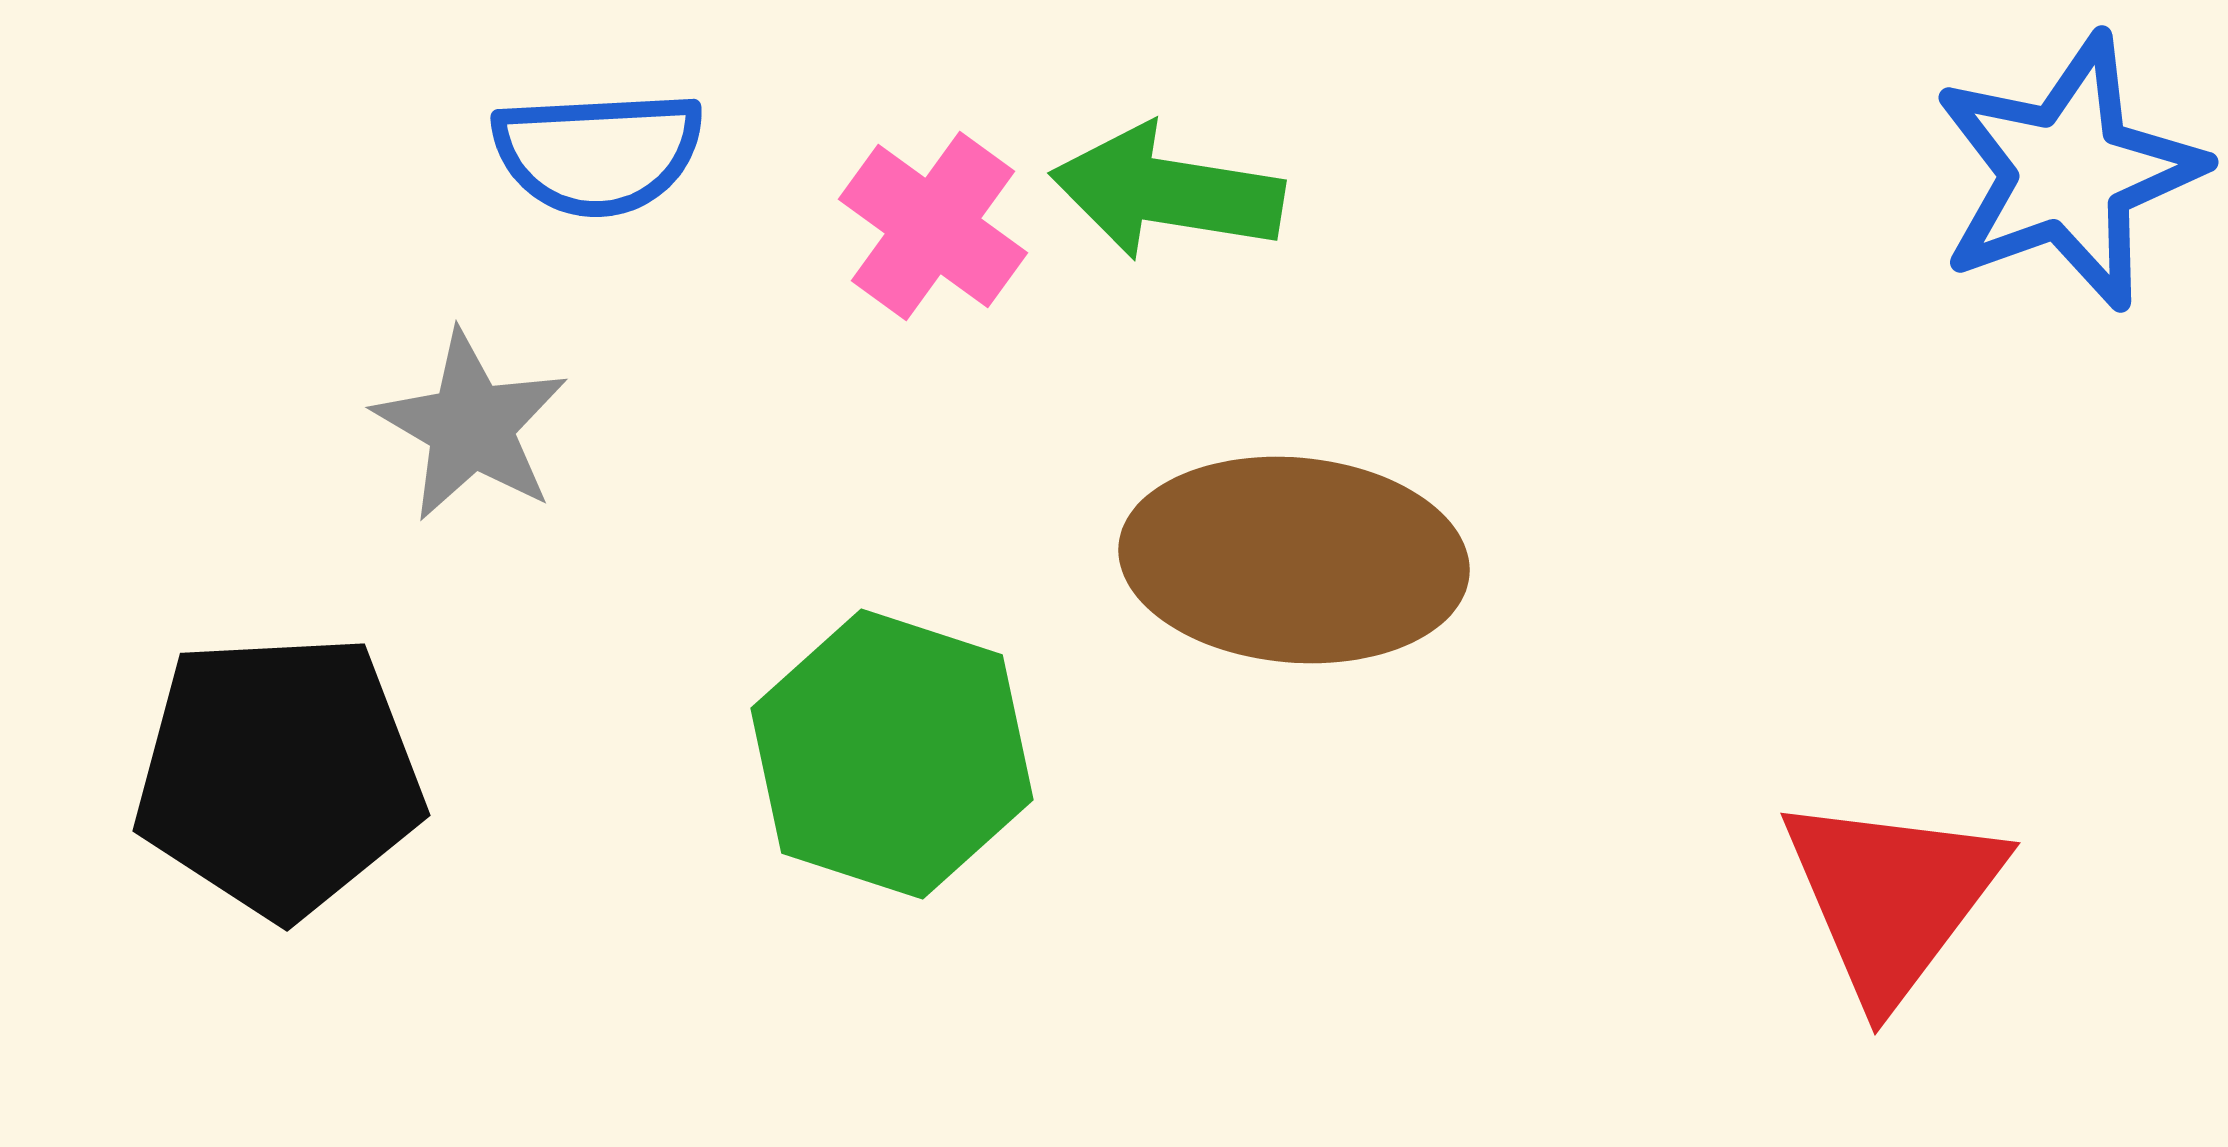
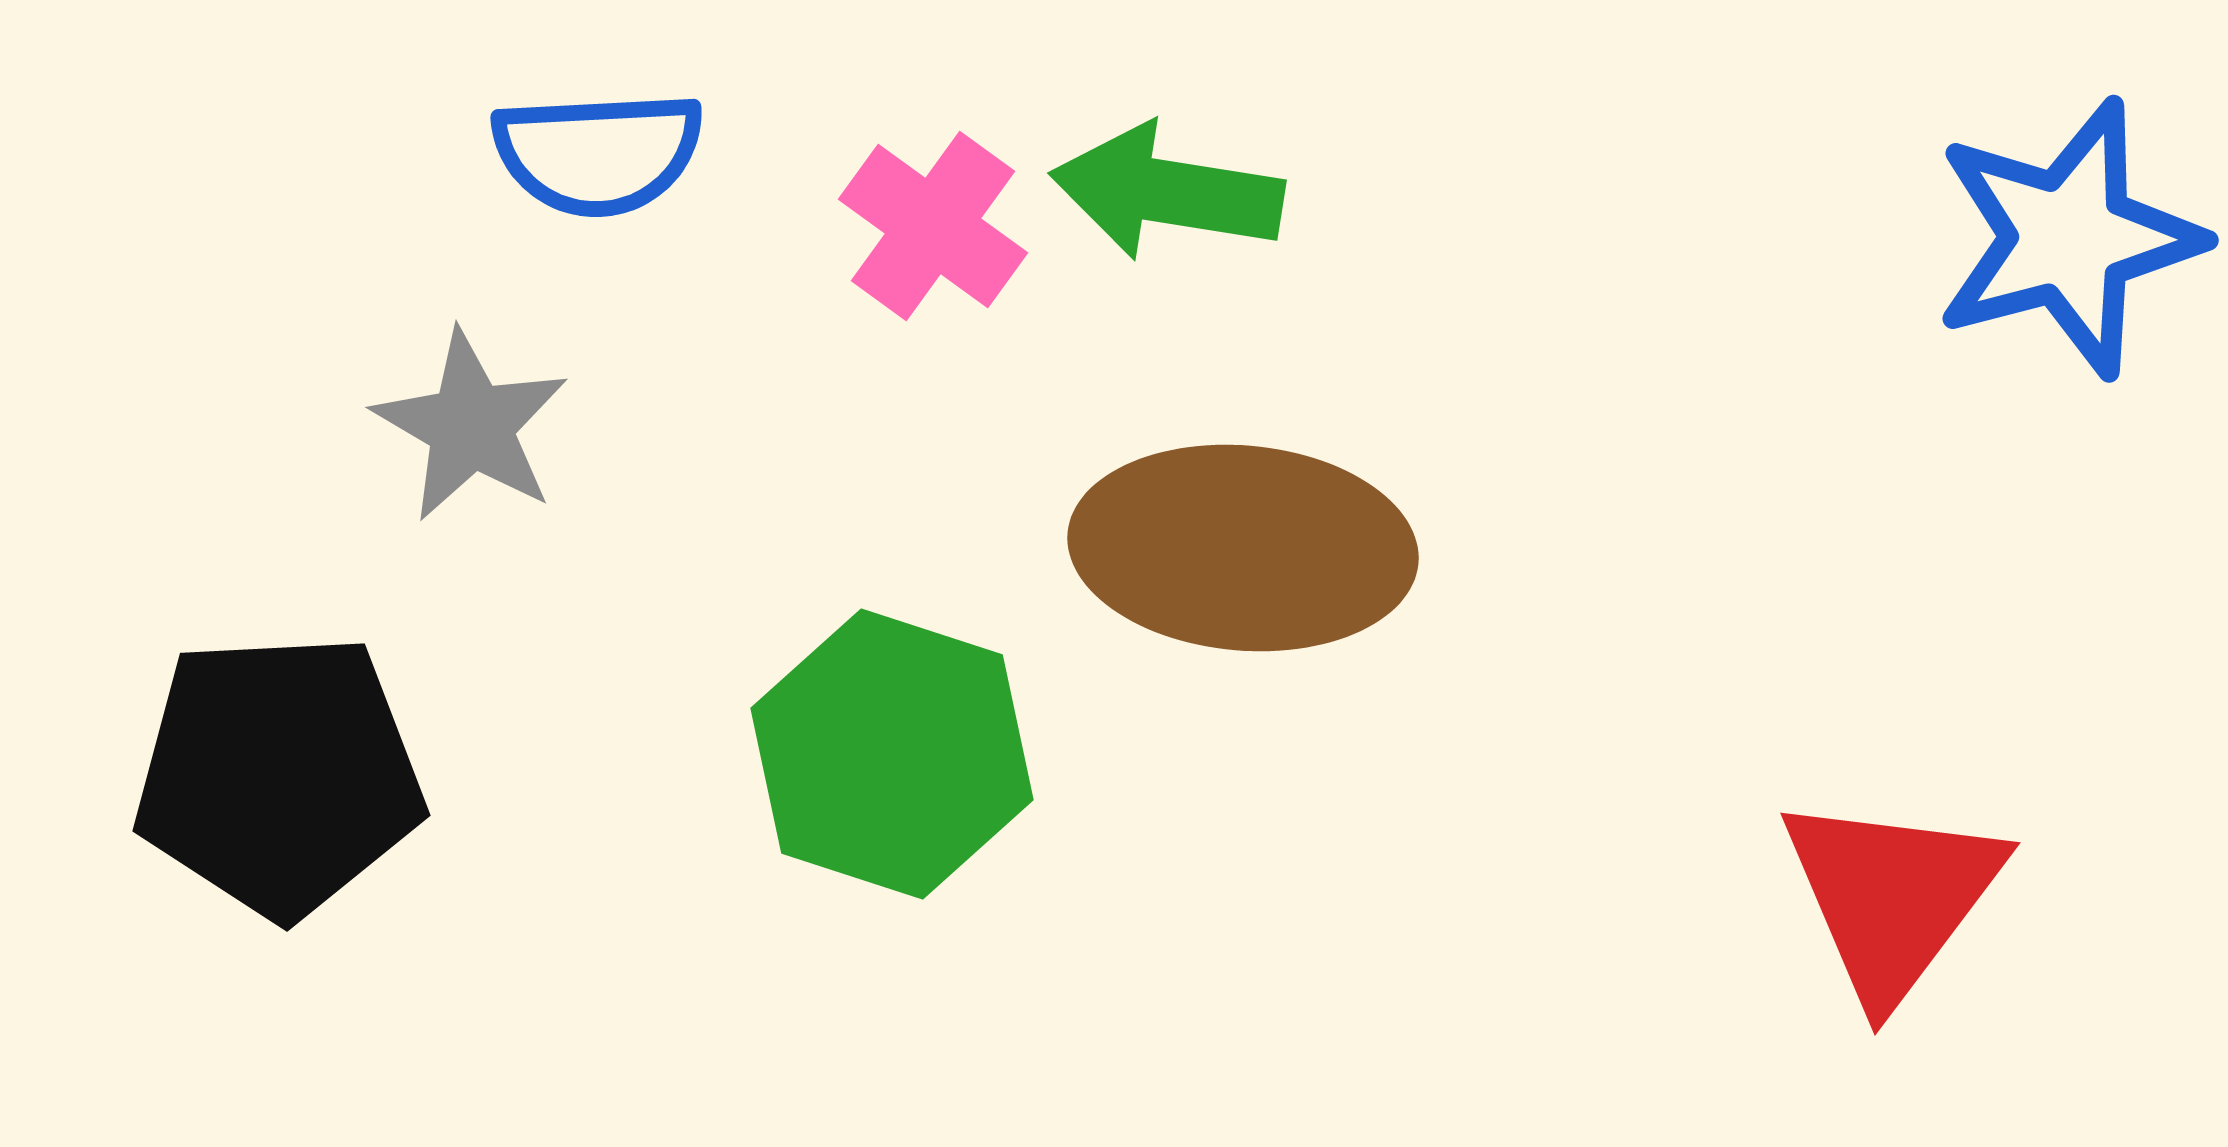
blue star: moved 66 px down; rotated 5 degrees clockwise
brown ellipse: moved 51 px left, 12 px up
